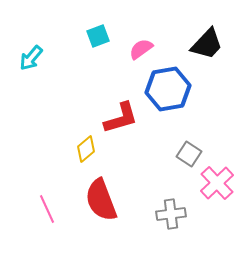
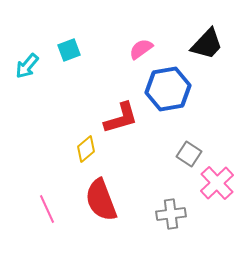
cyan square: moved 29 px left, 14 px down
cyan arrow: moved 4 px left, 8 px down
